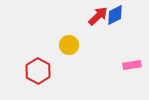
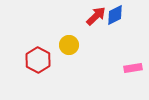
red arrow: moved 2 px left
pink rectangle: moved 1 px right, 3 px down
red hexagon: moved 11 px up
